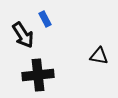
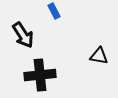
blue rectangle: moved 9 px right, 8 px up
black cross: moved 2 px right
